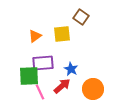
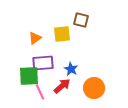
brown square: moved 3 px down; rotated 21 degrees counterclockwise
orange triangle: moved 2 px down
orange circle: moved 1 px right, 1 px up
